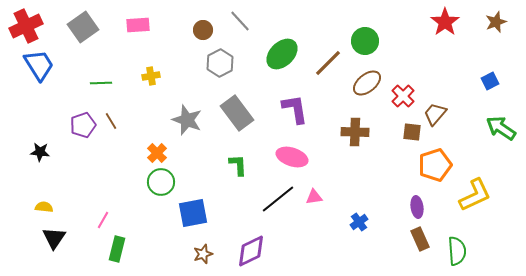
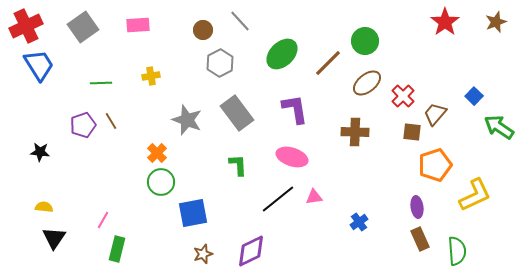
blue square at (490, 81): moved 16 px left, 15 px down; rotated 18 degrees counterclockwise
green arrow at (501, 128): moved 2 px left, 1 px up
